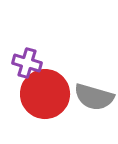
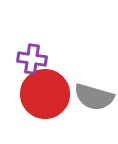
purple cross: moved 5 px right, 4 px up; rotated 8 degrees counterclockwise
